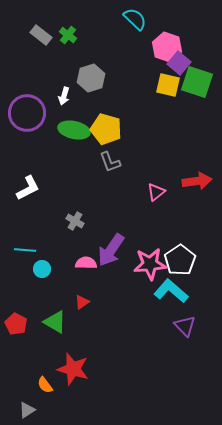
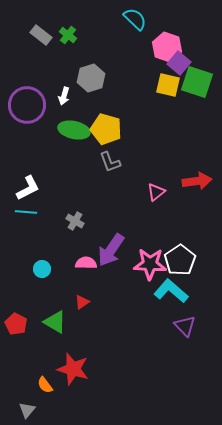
purple circle: moved 8 px up
cyan line: moved 1 px right, 38 px up
pink star: rotated 8 degrees clockwise
gray triangle: rotated 18 degrees counterclockwise
